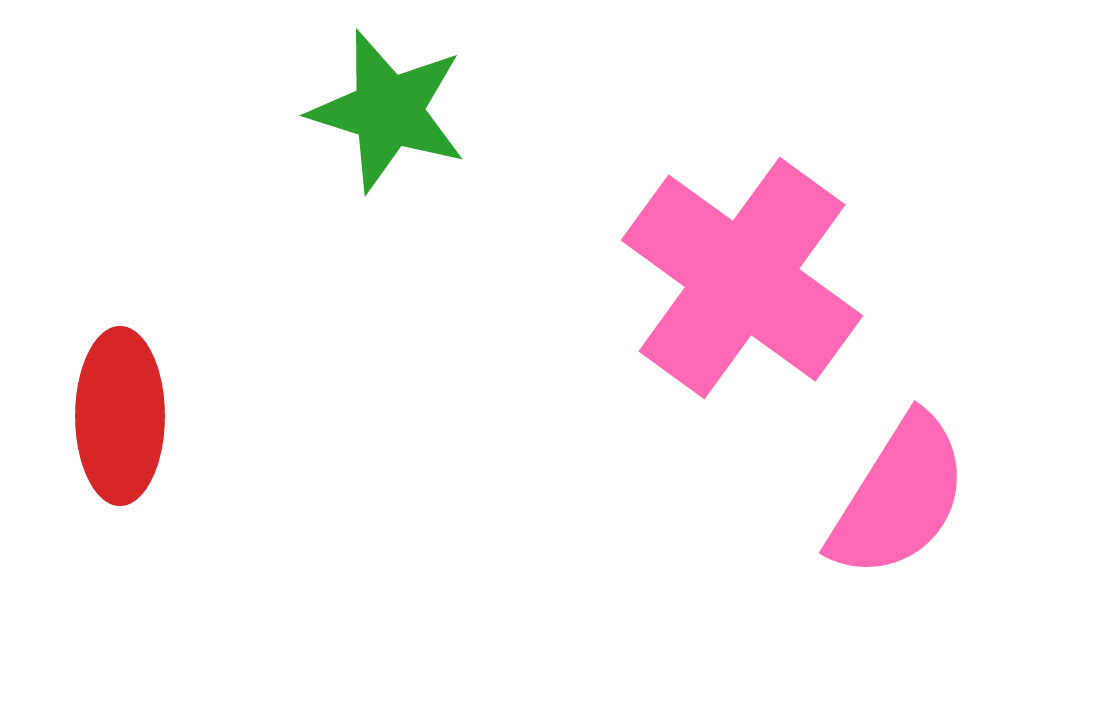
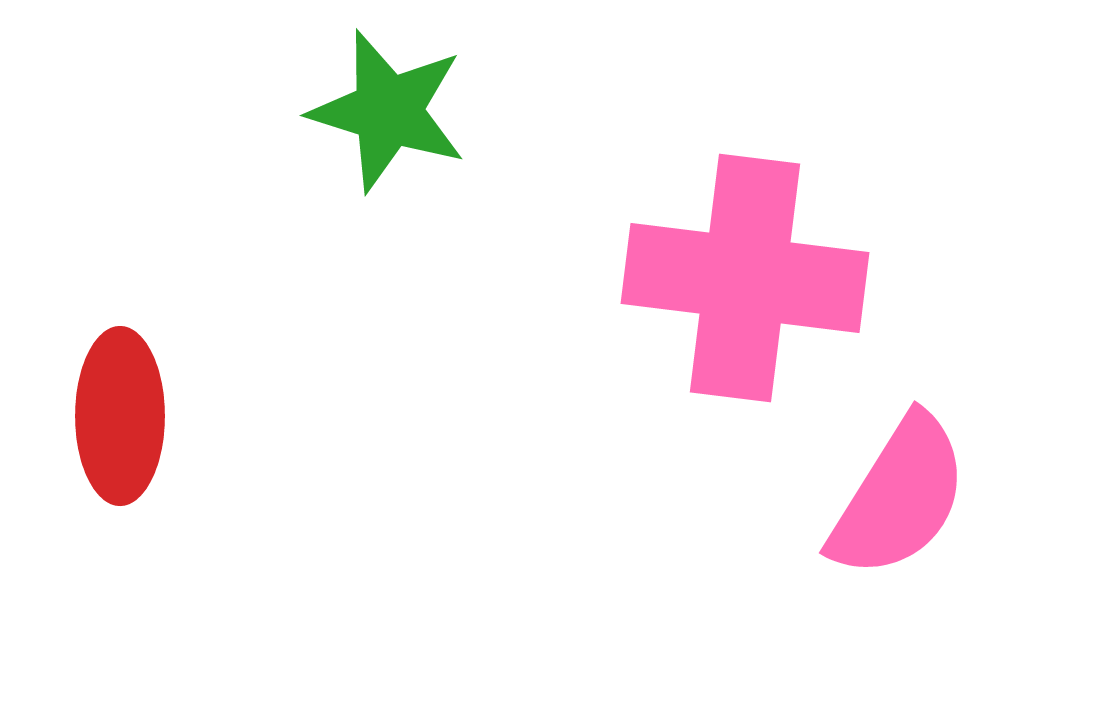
pink cross: moved 3 px right; rotated 29 degrees counterclockwise
